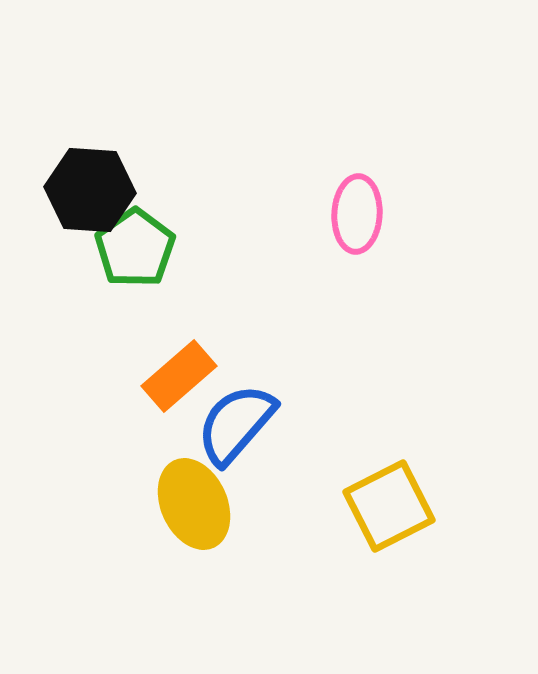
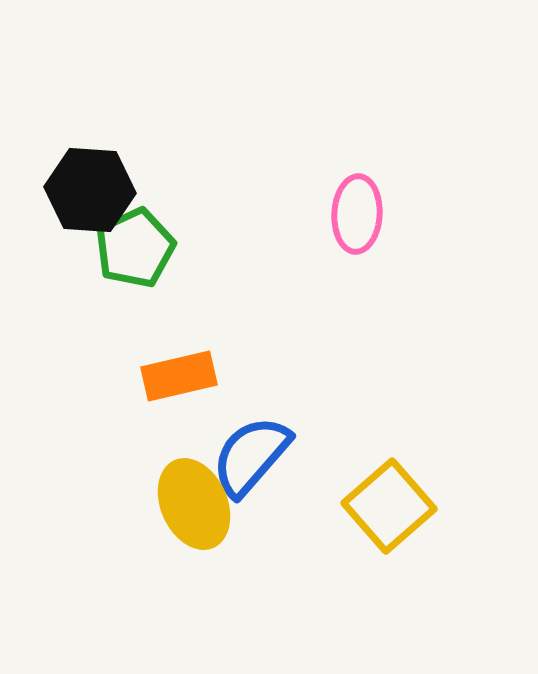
green pentagon: rotated 10 degrees clockwise
orange rectangle: rotated 28 degrees clockwise
blue semicircle: moved 15 px right, 32 px down
yellow square: rotated 14 degrees counterclockwise
